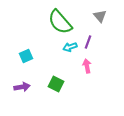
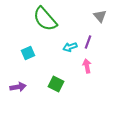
green semicircle: moved 15 px left, 3 px up
cyan square: moved 2 px right, 3 px up
purple arrow: moved 4 px left
